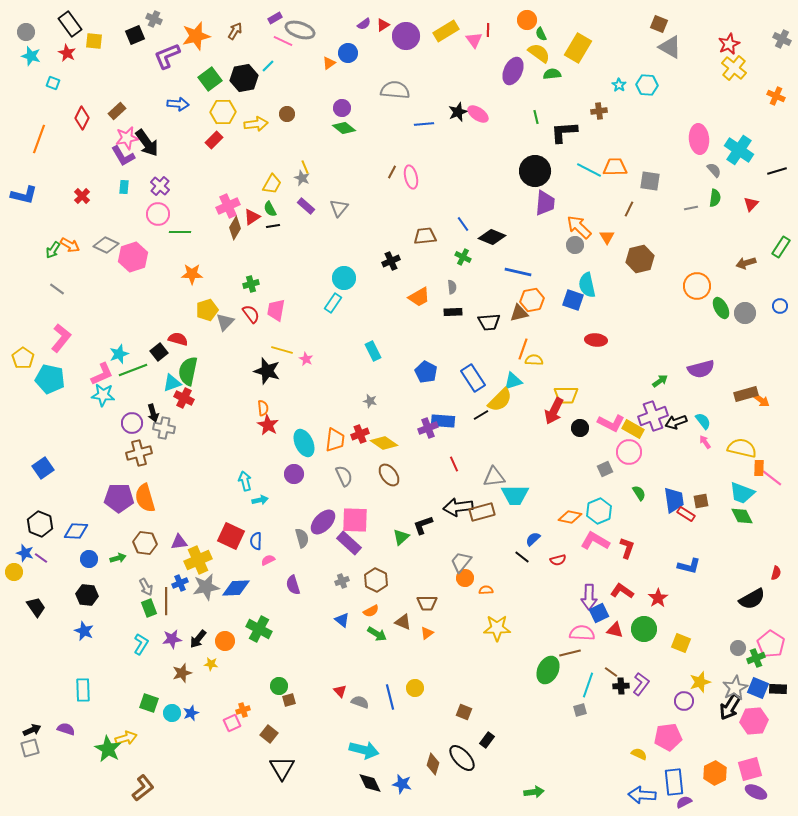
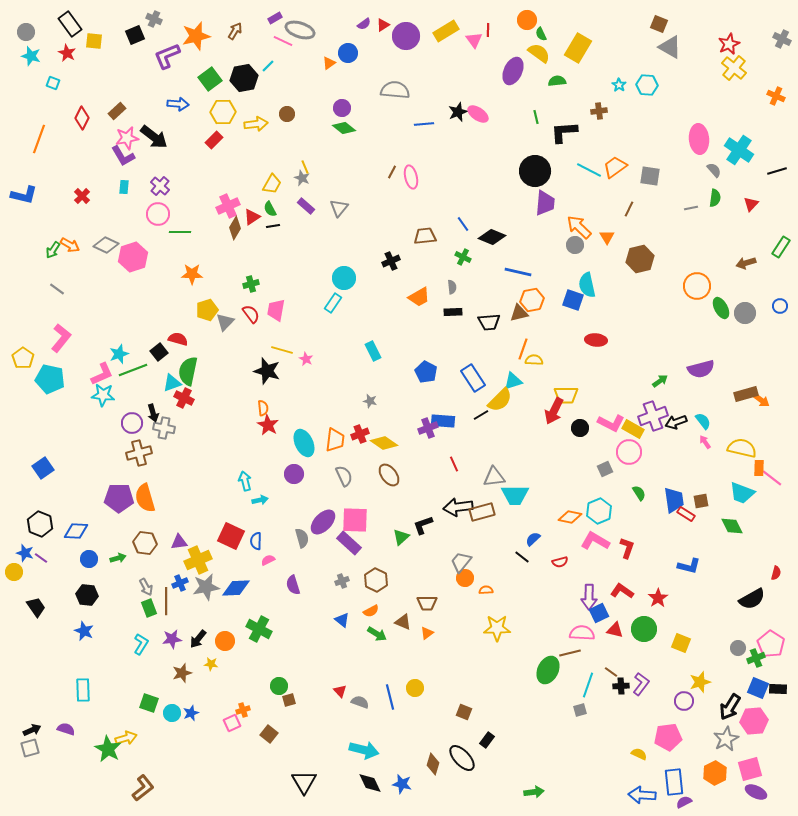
green semicircle at (552, 74): moved 5 px right, 7 px down
black arrow at (147, 143): moved 7 px right, 6 px up; rotated 16 degrees counterclockwise
orange trapezoid at (615, 167): rotated 35 degrees counterclockwise
gray square at (650, 181): moved 5 px up
green diamond at (742, 516): moved 10 px left, 10 px down
red semicircle at (558, 560): moved 2 px right, 2 px down
gray star at (735, 688): moved 9 px left, 51 px down
black triangle at (282, 768): moved 22 px right, 14 px down
